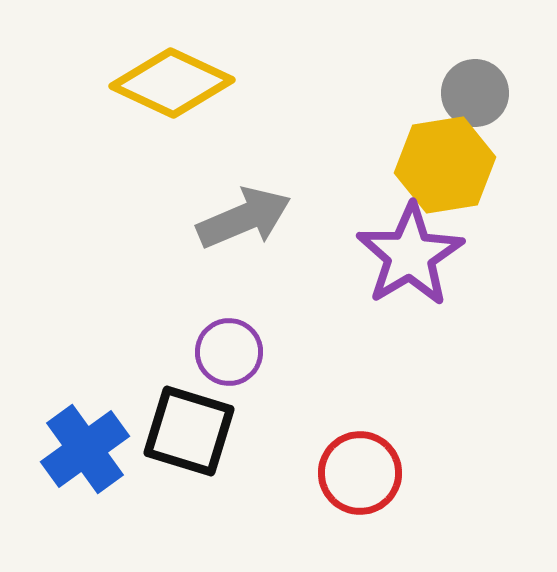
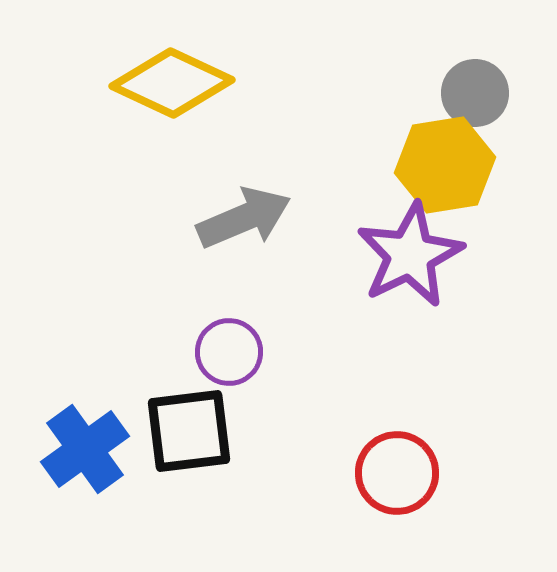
purple star: rotated 5 degrees clockwise
black square: rotated 24 degrees counterclockwise
red circle: moved 37 px right
